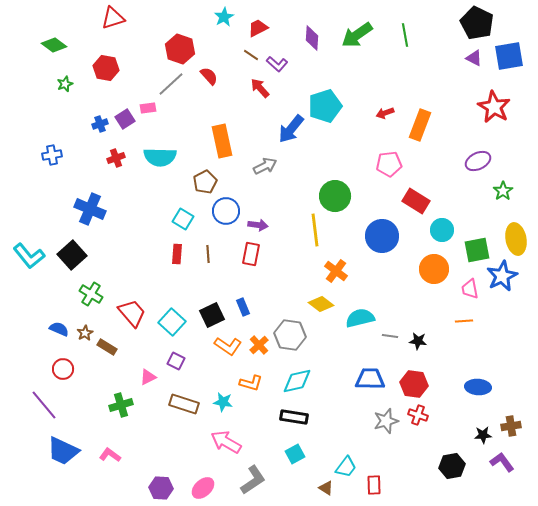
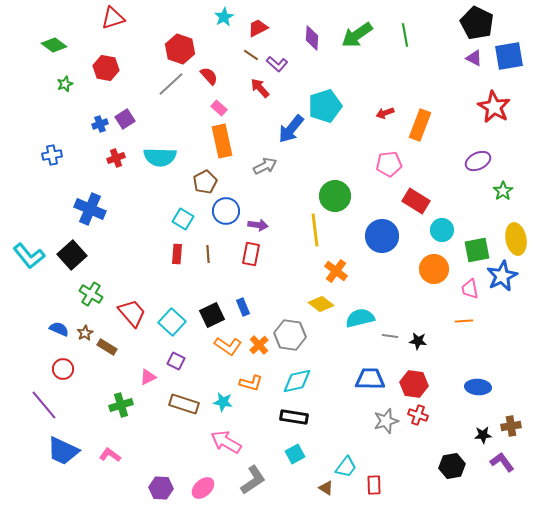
pink rectangle at (148, 108): moved 71 px right; rotated 49 degrees clockwise
